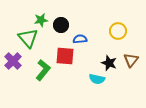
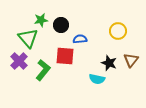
purple cross: moved 6 px right
